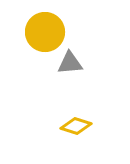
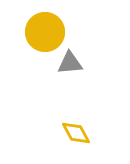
yellow diamond: moved 7 px down; rotated 44 degrees clockwise
